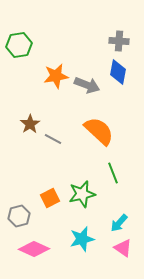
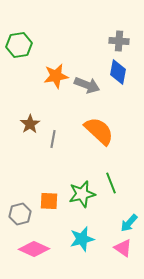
gray line: rotated 72 degrees clockwise
green line: moved 2 px left, 10 px down
orange square: moved 1 px left, 3 px down; rotated 30 degrees clockwise
gray hexagon: moved 1 px right, 2 px up
cyan arrow: moved 10 px right
